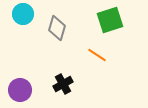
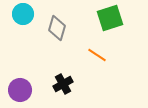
green square: moved 2 px up
